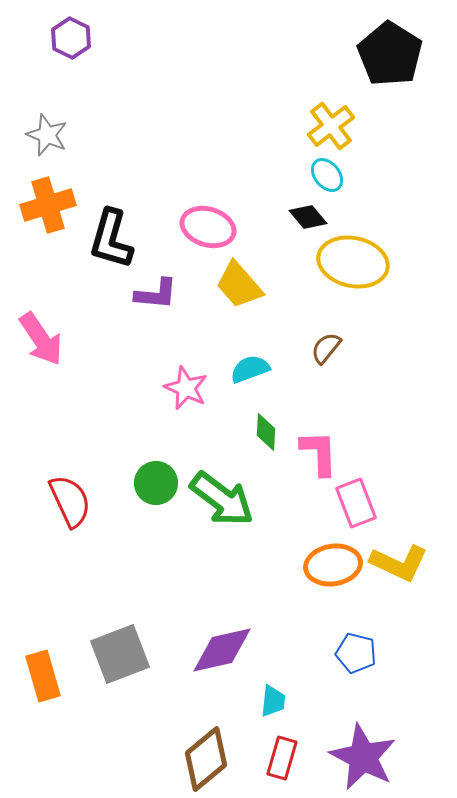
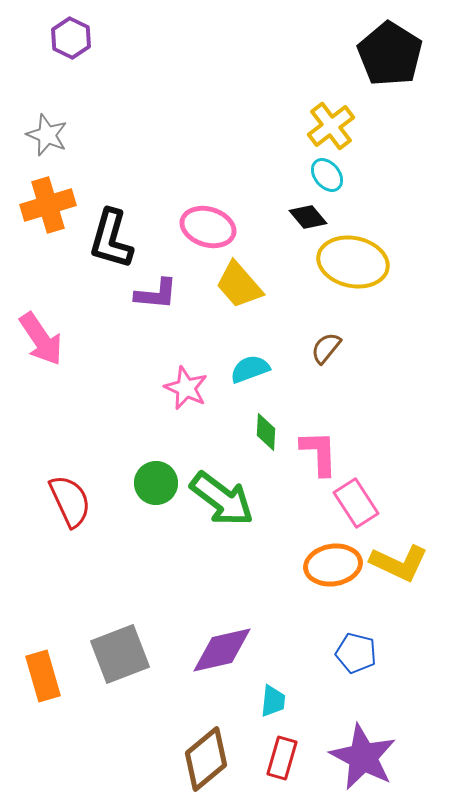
pink rectangle: rotated 12 degrees counterclockwise
